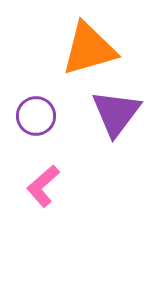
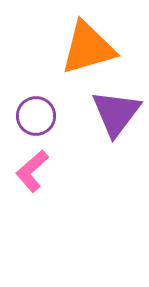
orange triangle: moved 1 px left, 1 px up
pink L-shape: moved 11 px left, 15 px up
